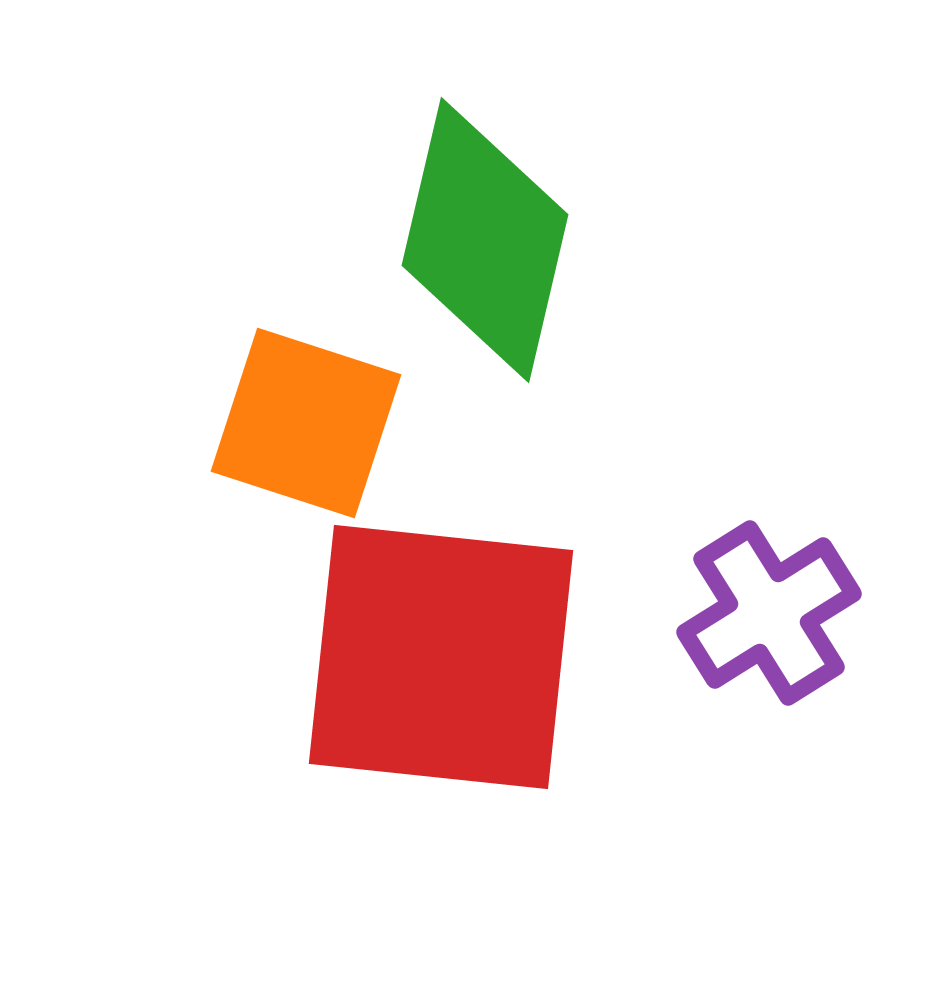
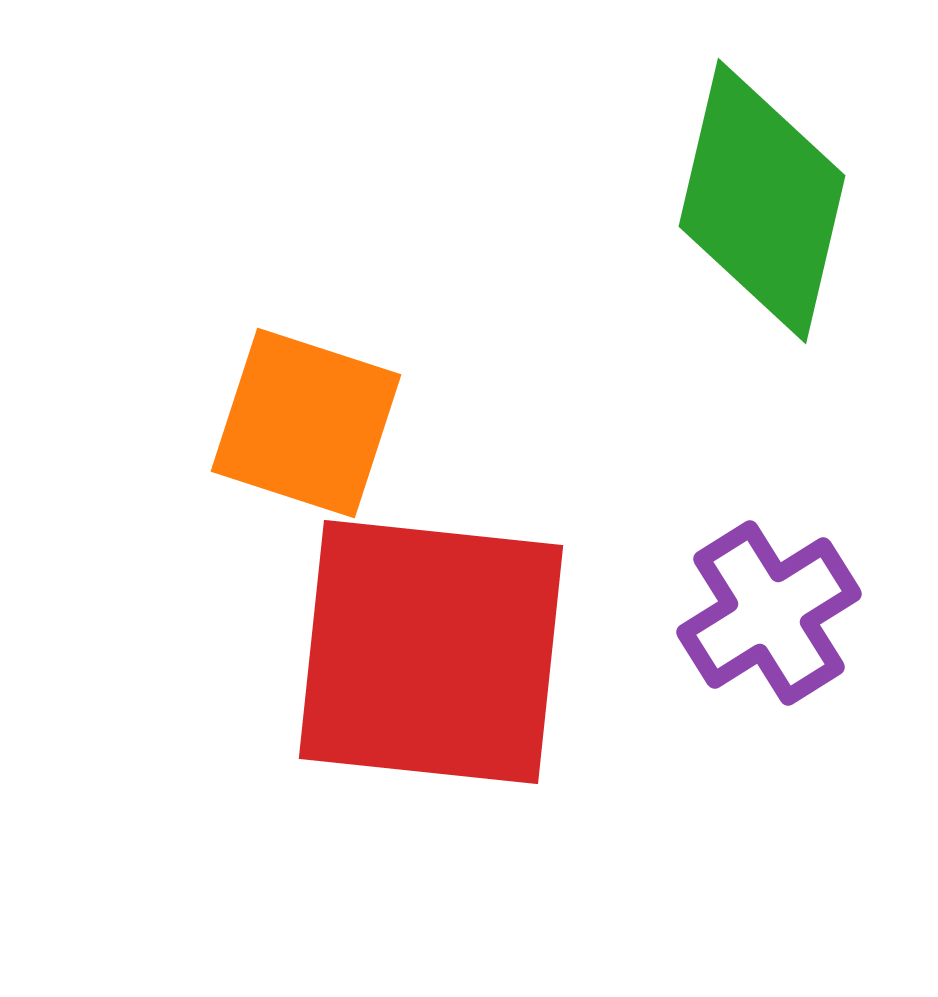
green diamond: moved 277 px right, 39 px up
red square: moved 10 px left, 5 px up
